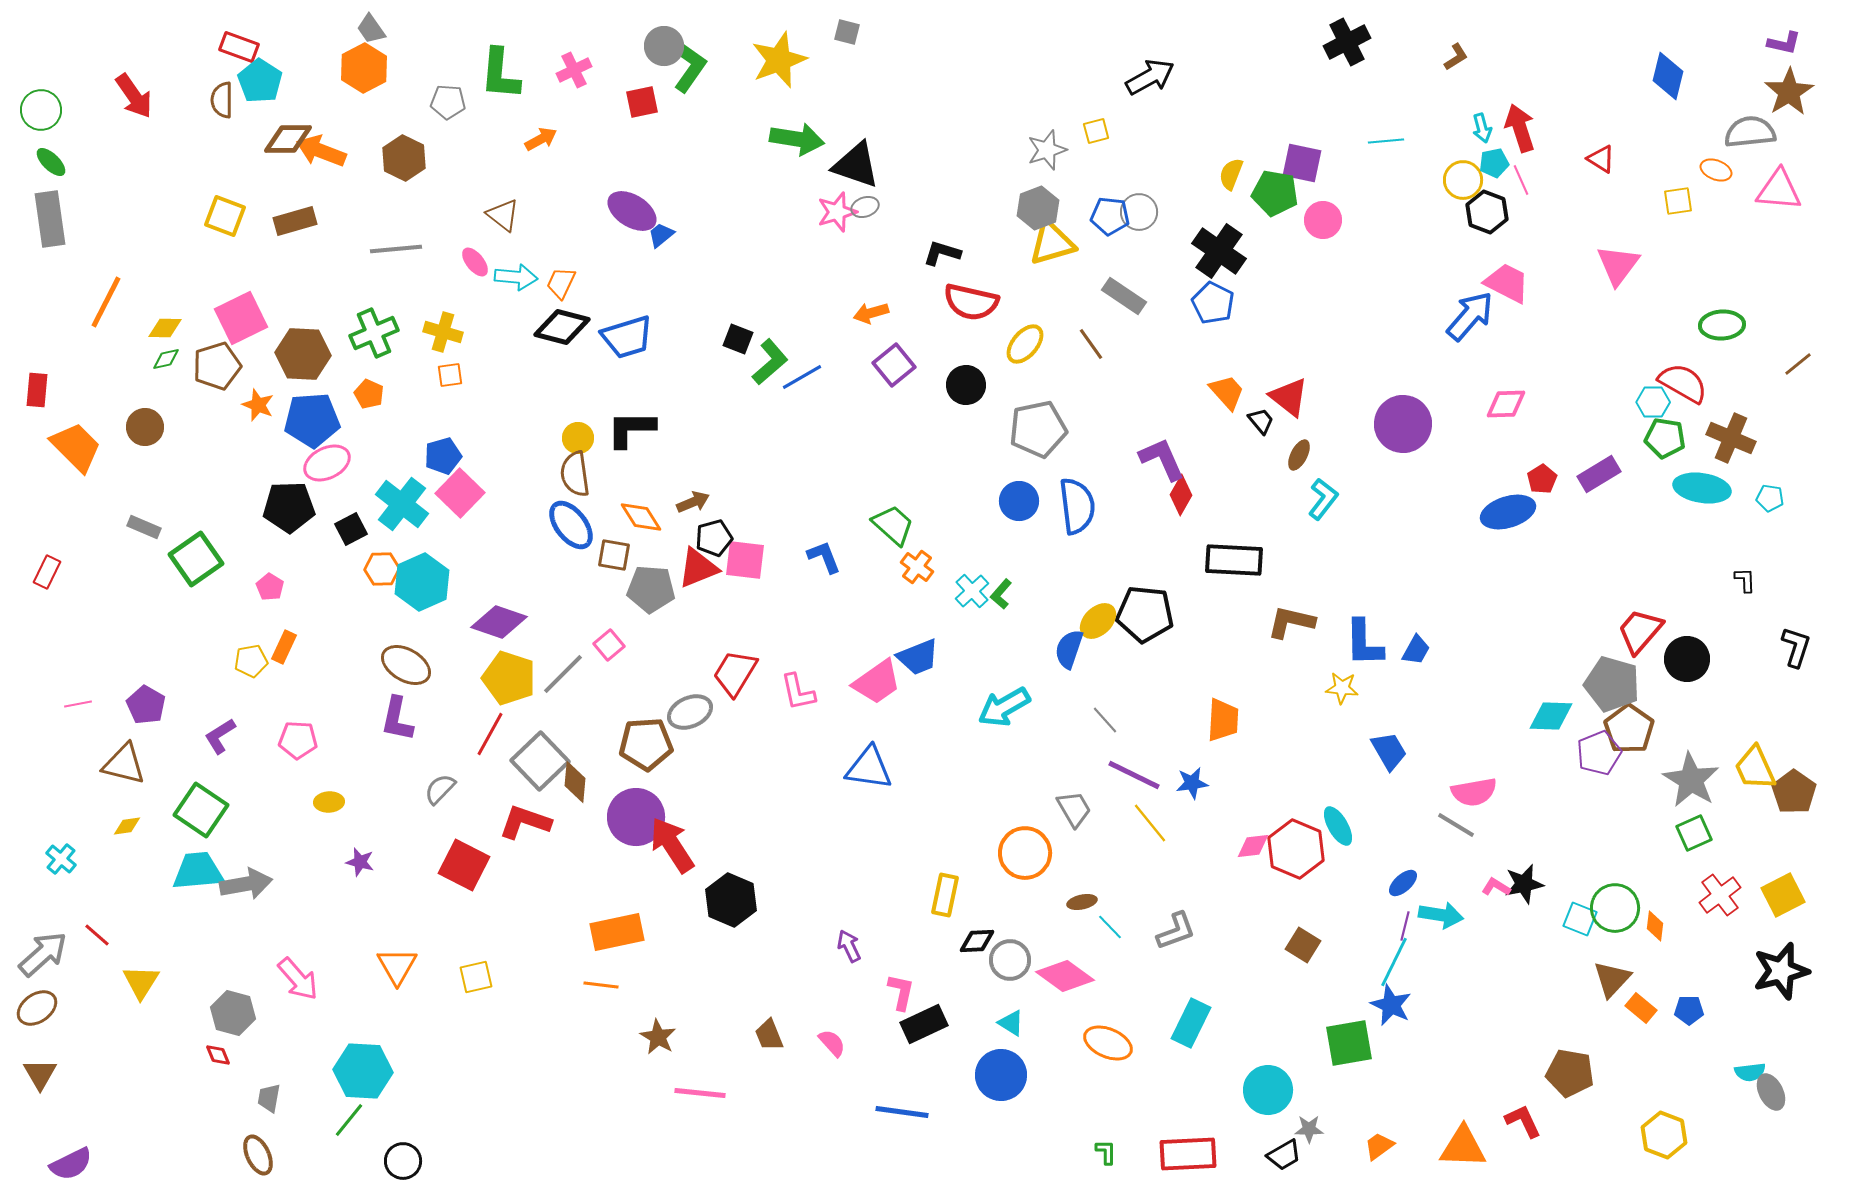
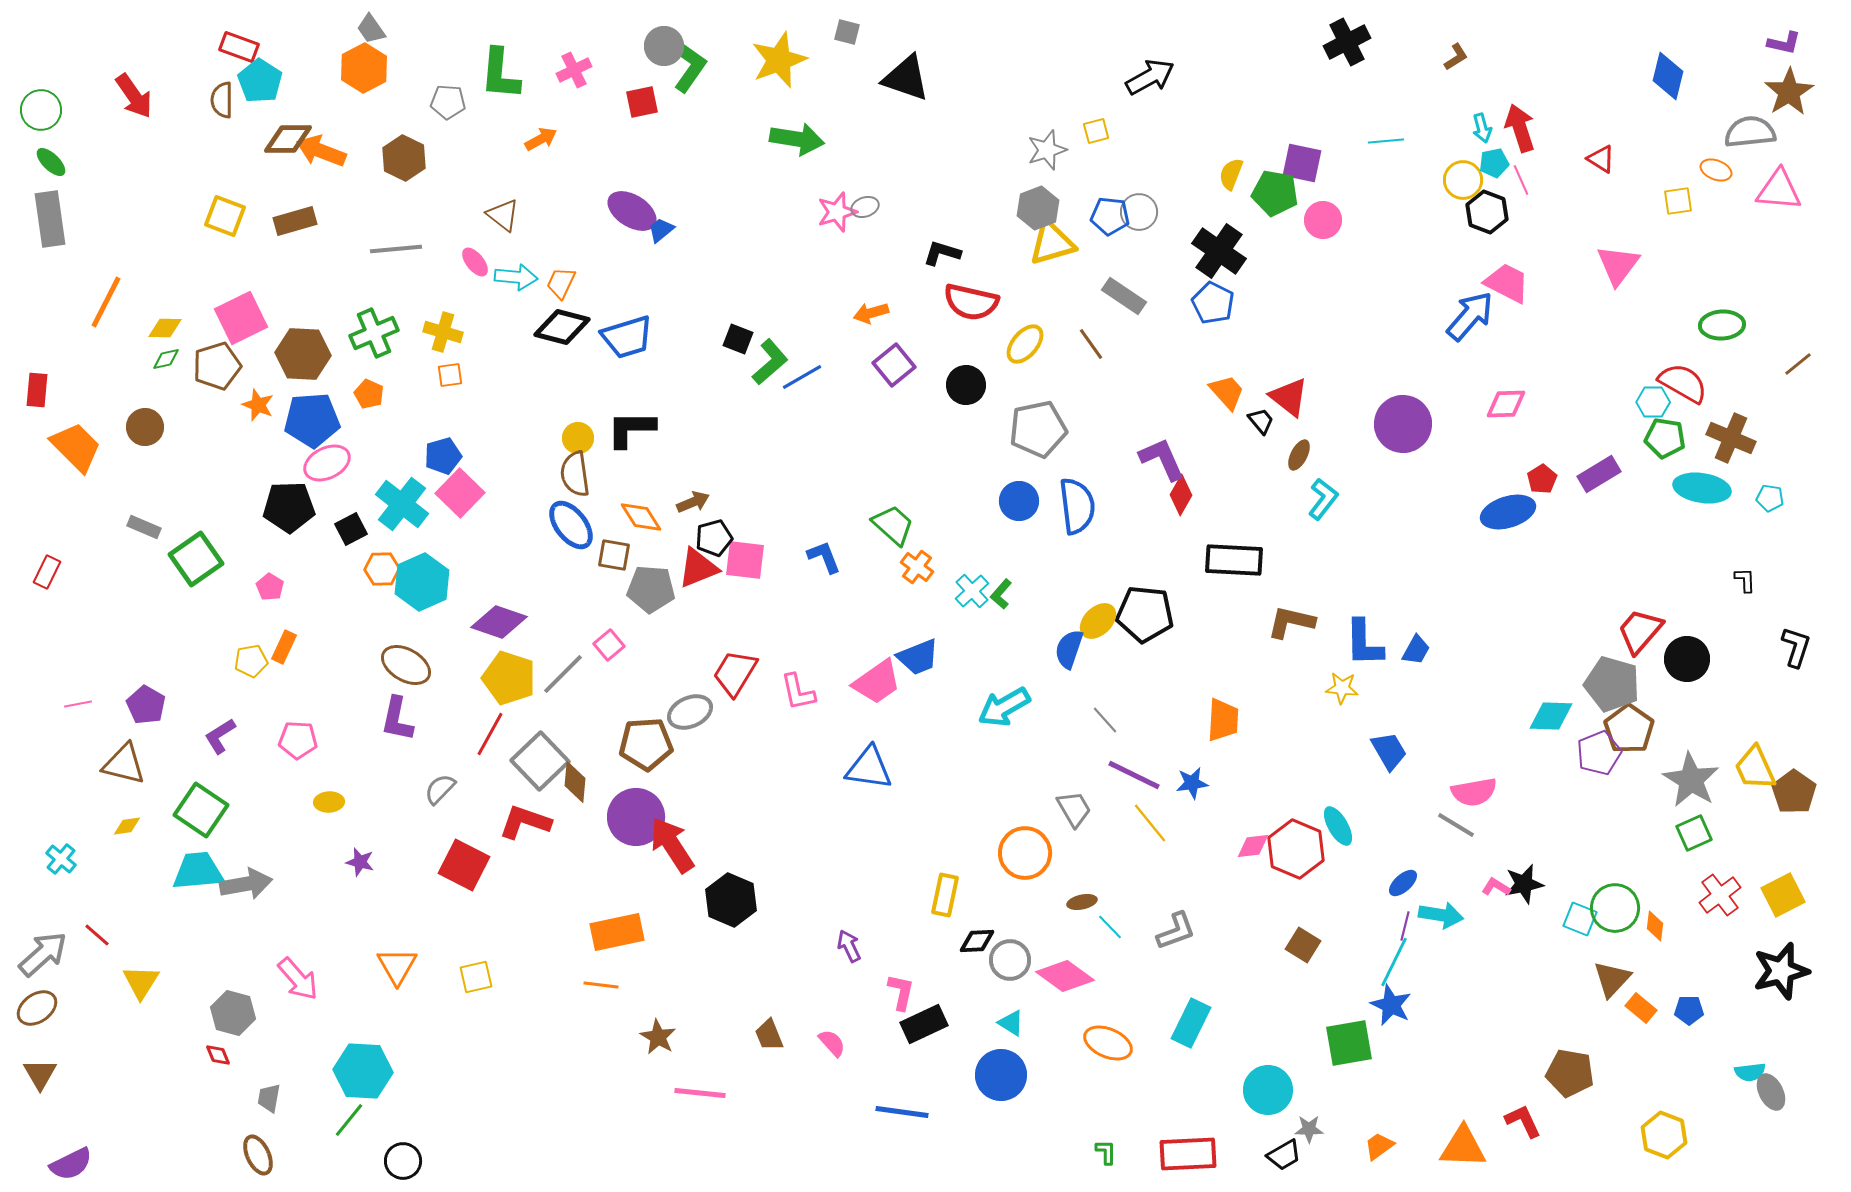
black triangle at (856, 165): moved 50 px right, 87 px up
blue trapezoid at (661, 235): moved 5 px up
